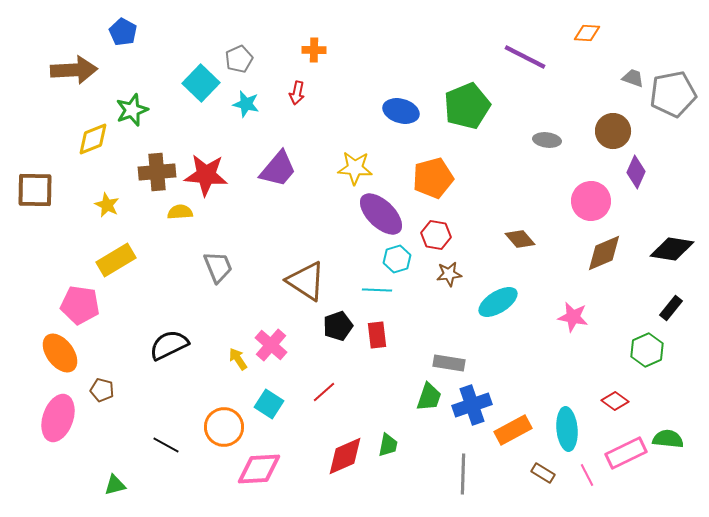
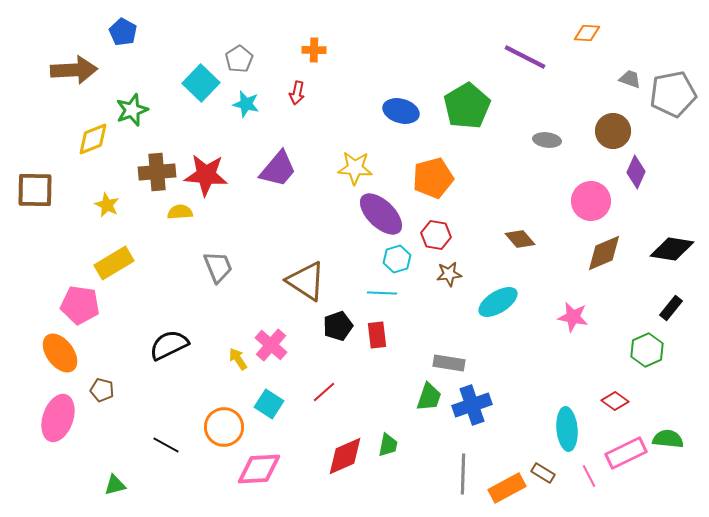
gray pentagon at (239, 59): rotated 8 degrees counterclockwise
gray trapezoid at (633, 78): moved 3 px left, 1 px down
green pentagon at (467, 106): rotated 9 degrees counterclockwise
yellow rectangle at (116, 260): moved 2 px left, 3 px down
cyan line at (377, 290): moved 5 px right, 3 px down
orange rectangle at (513, 430): moved 6 px left, 58 px down
pink line at (587, 475): moved 2 px right, 1 px down
